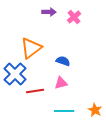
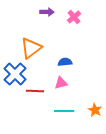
purple arrow: moved 2 px left
blue semicircle: moved 2 px right, 1 px down; rotated 24 degrees counterclockwise
red line: rotated 12 degrees clockwise
